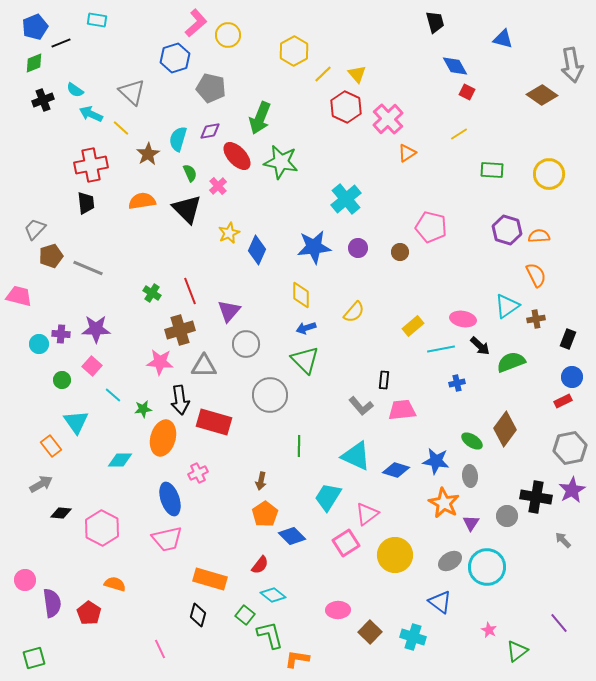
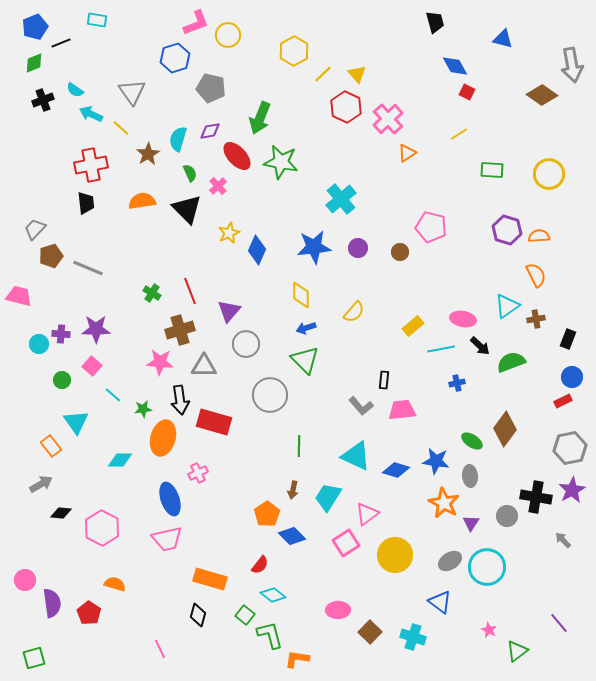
pink L-shape at (196, 23): rotated 20 degrees clockwise
gray triangle at (132, 92): rotated 12 degrees clockwise
cyan cross at (346, 199): moved 5 px left
brown arrow at (261, 481): moved 32 px right, 9 px down
orange pentagon at (265, 514): moved 2 px right
